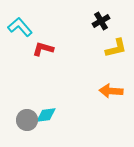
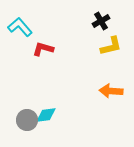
yellow L-shape: moved 5 px left, 2 px up
